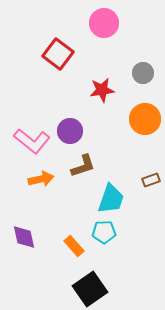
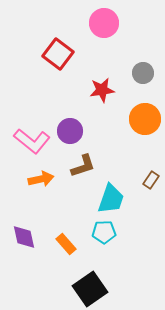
brown rectangle: rotated 36 degrees counterclockwise
orange rectangle: moved 8 px left, 2 px up
